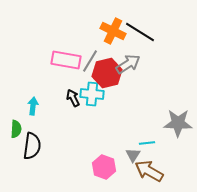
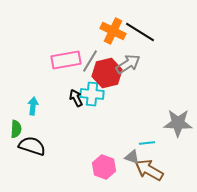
pink rectangle: rotated 20 degrees counterclockwise
black arrow: moved 3 px right
black semicircle: rotated 80 degrees counterclockwise
gray triangle: moved 1 px left, 2 px down; rotated 42 degrees counterclockwise
brown arrow: moved 1 px up
